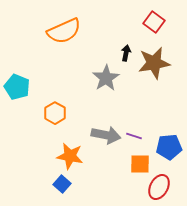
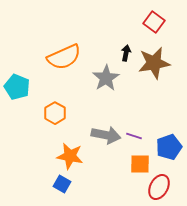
orange semicircle: moved 26 px down
blue pentagon: rotated 15 degrees counterclockwise
blue square: rotated 12 degrees counterclockwise
